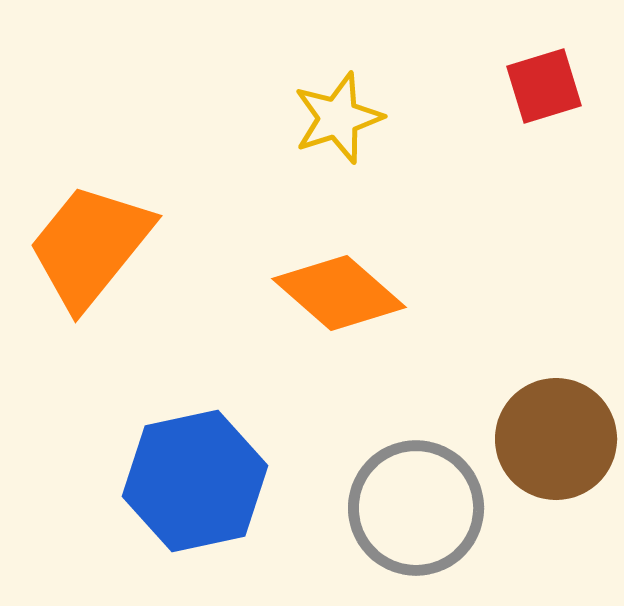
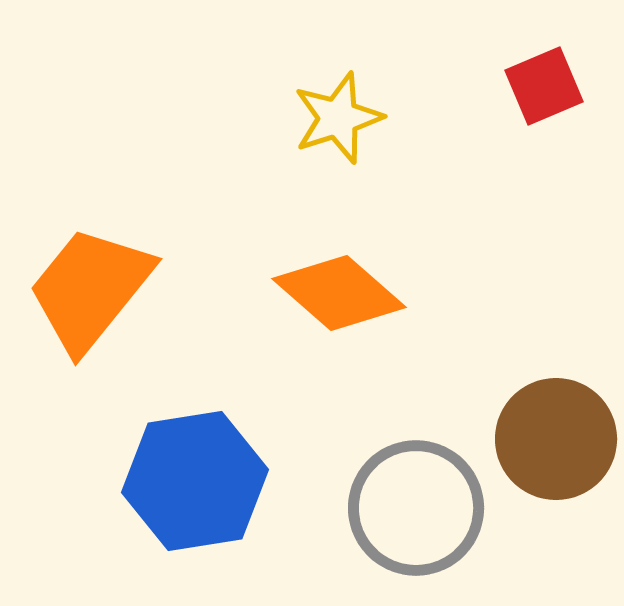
red square: rotated 6 degrees counterclockwise
orange trapezoid: moved 43 px down
blue hexagon: rotated 3 degrees clockwise
